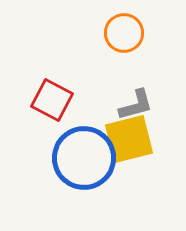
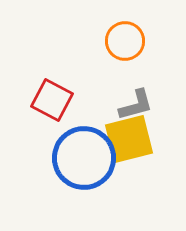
orange circle: moved 1 px right, 8 px down
